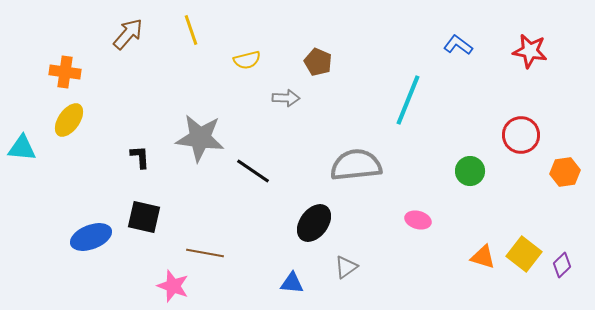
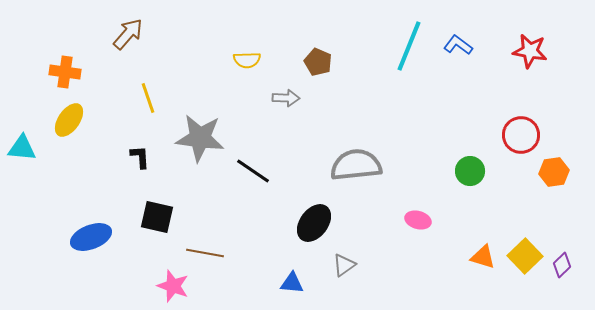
yellow line: moved 43 px left, 68 px down
yellow semicircle: rotated 12 degrees clockwise
cyan line: moved 1 px right, 54 px up
orange hexagon: moved 11 px left
black square: moved 13 px right
yellow square: moved 1 px right, 2 px down; rotated 8 degrees clockwise
gray triangle: moved 2 px left, 2 px up
